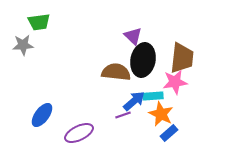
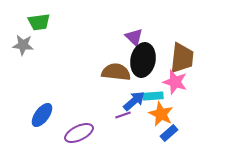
purple triangle: moved 1 px right, 1 px down
gray star: rotated 10 degrees clockwise
pink star: rotated 25 degrees clockwise
